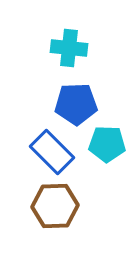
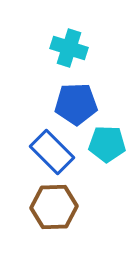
cyan cross: rotated 12 degrees clockwise
brown hexagon: moved 1 px left, 1 px down
